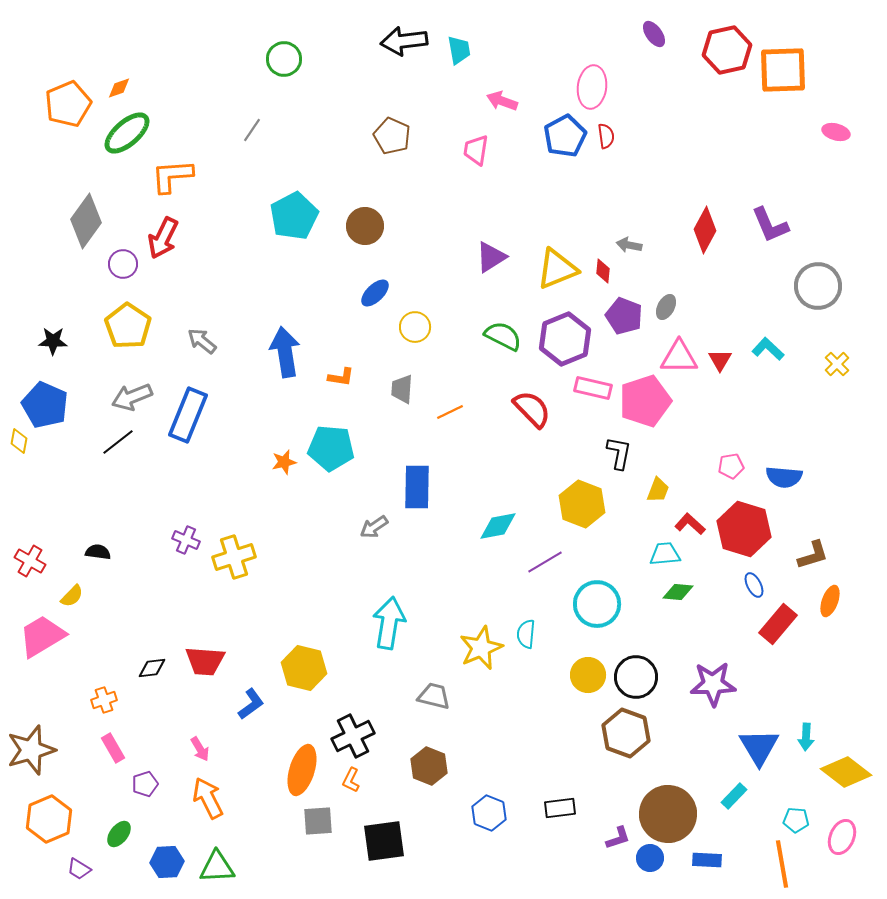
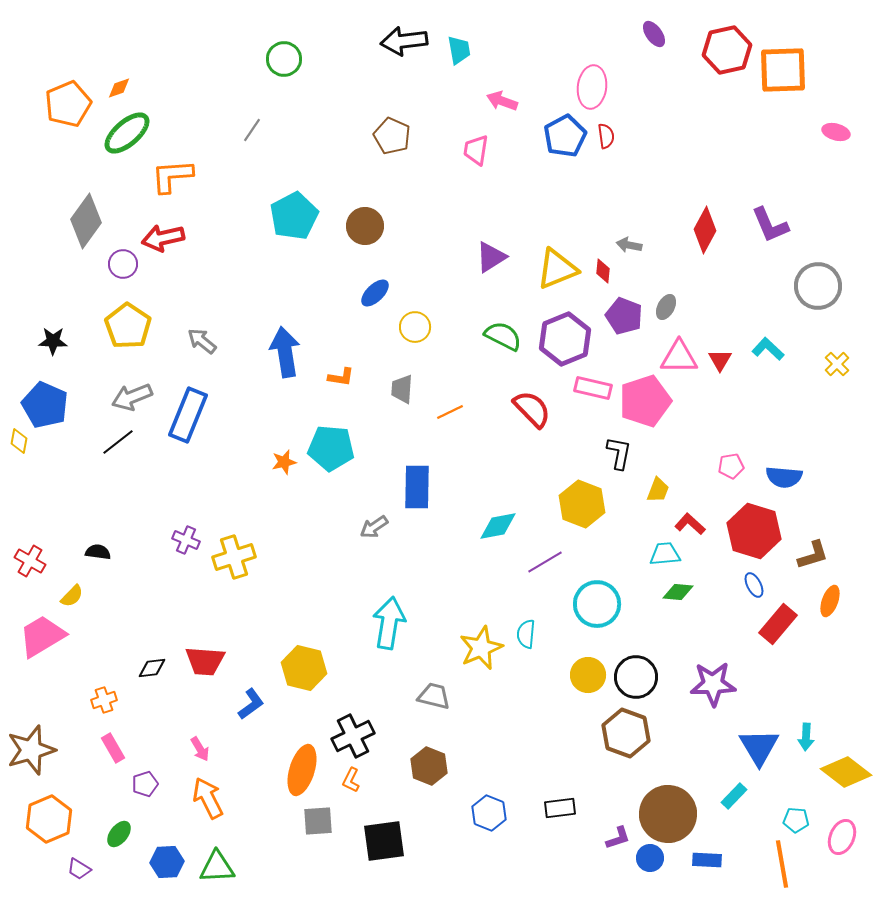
red arrow at (163, 238): rotated 51 degrees clockwise
red hexagon at (744, 529): moved 10 px right, 2 px down
